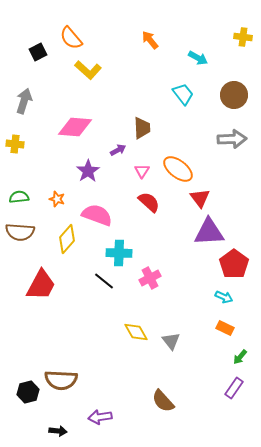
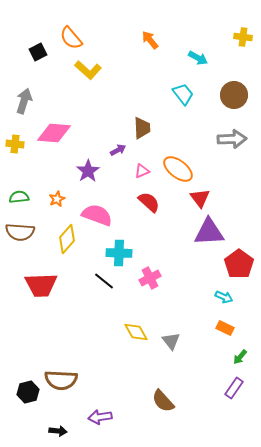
pink diamond at (75, 127): moved 21 px left, 6 px down
pink triangle at (142, 171): rotated 35 degrees clockwise
orange star at (57, 199): rotated 28 degrees clockwise
red pentagon at (234, 264): moved 5 px right
red trapezoid at (41, 285): rotated 60 degrees clockwise
